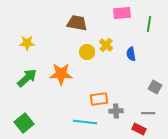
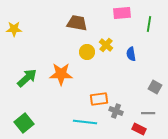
yellow star: moved 13 px left, 14 px up
gray cross: rotated 24 degrees clockwise
